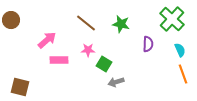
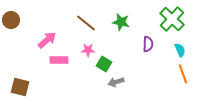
green star: moved 2 px up
